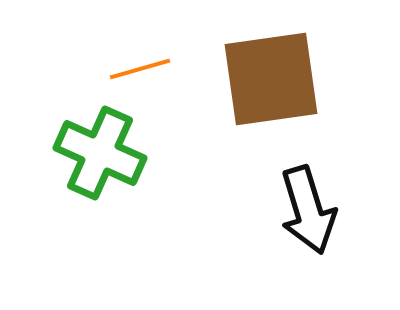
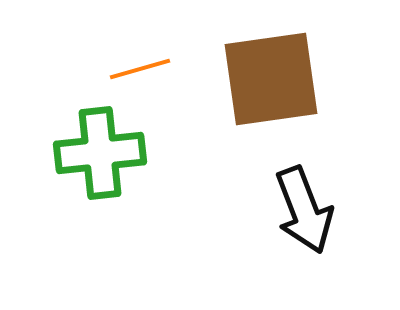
green cross: rotated 30 degrees counterclockwise
black arrow: moved 4 px left; rotated 4 degrees counterclockwise
